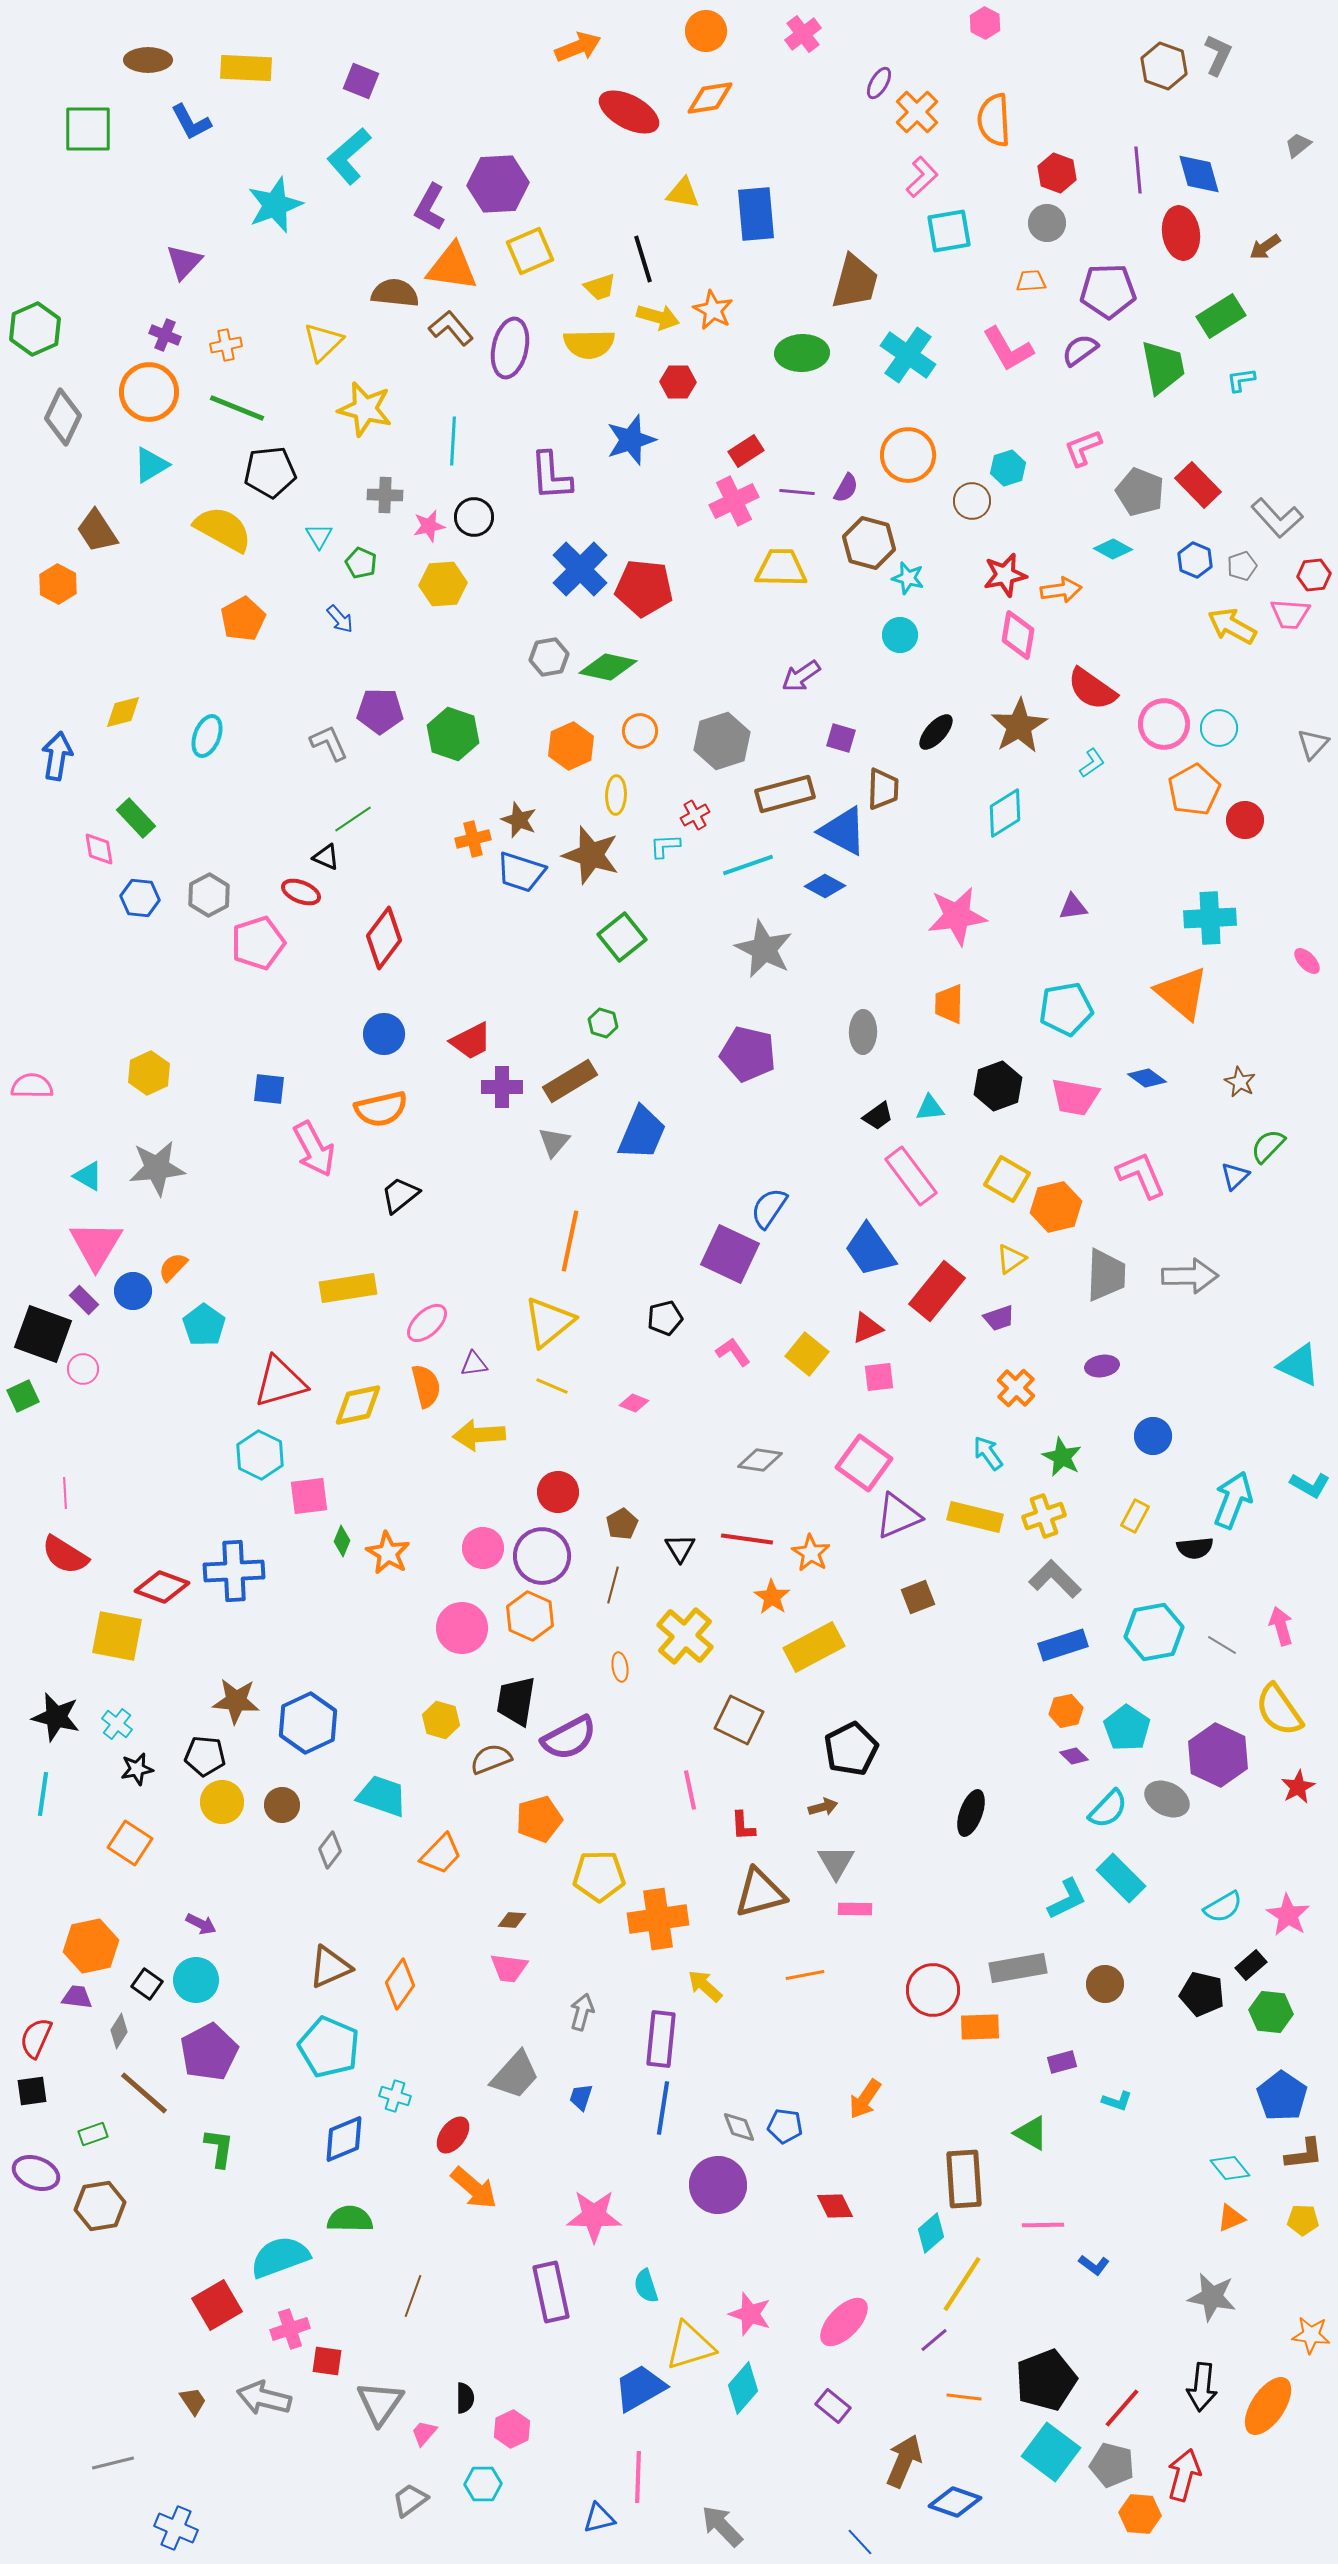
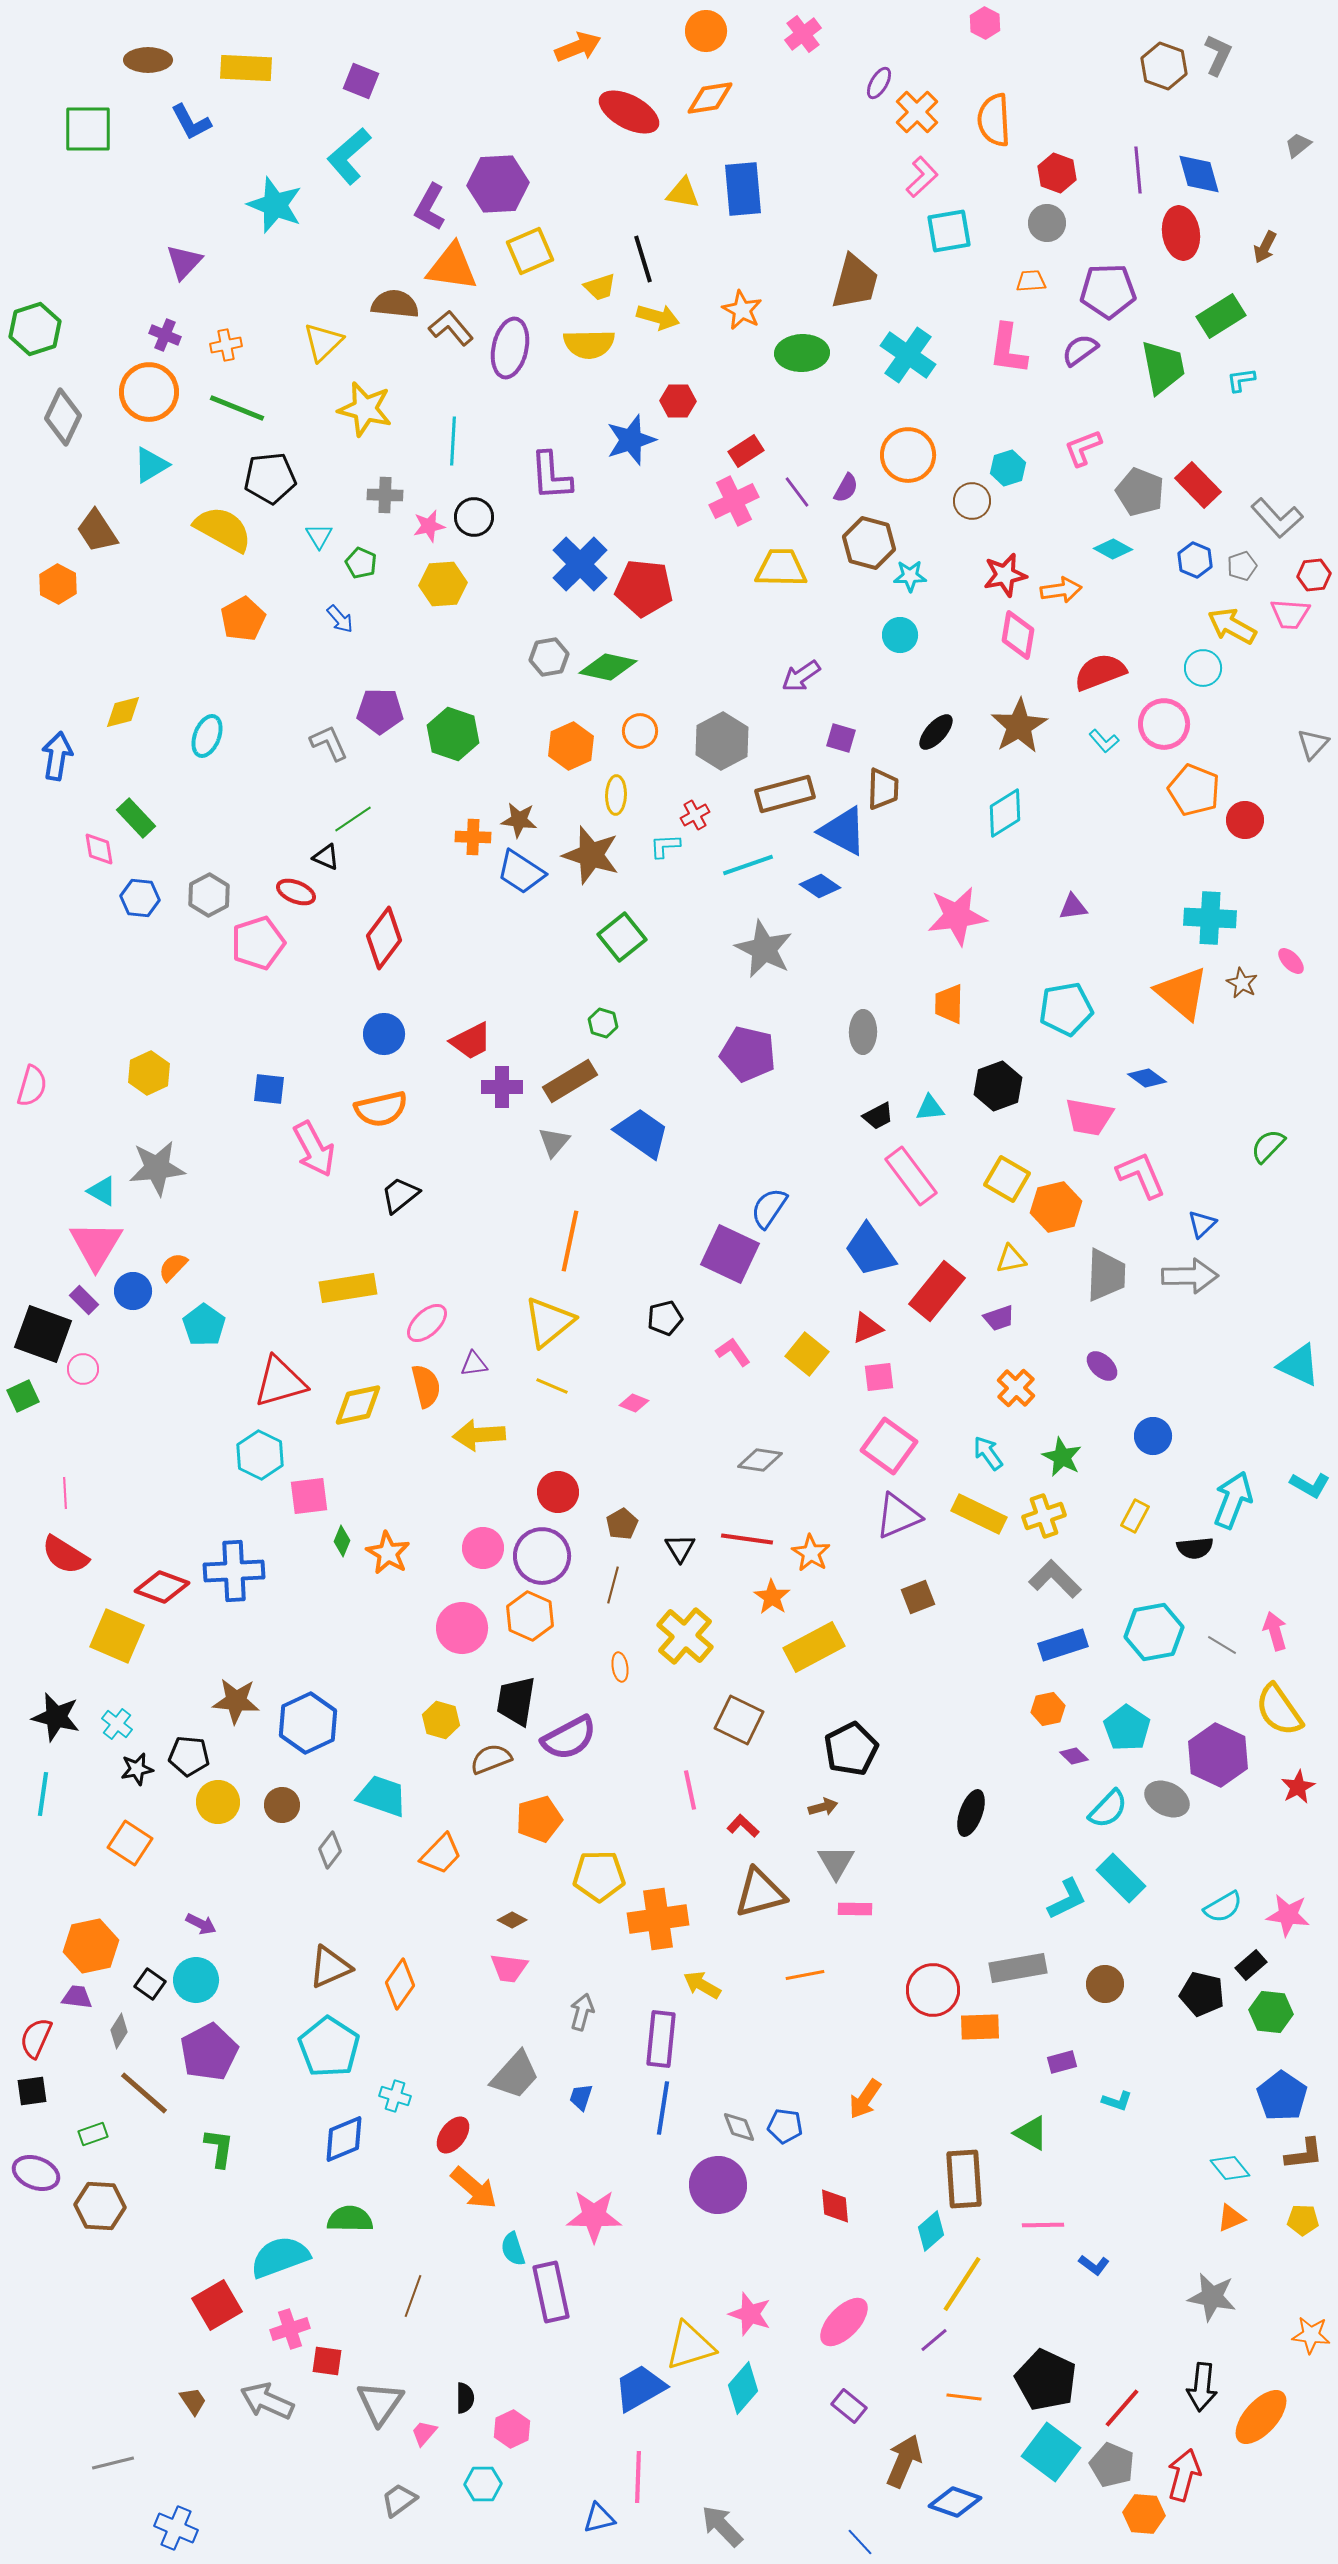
cyan star at (275, 205): rotated 30 degrees counterclockwise
blue rectangle at (756, 214): moved 13 px left, 25 px up
brown arrow at (1265, 247): rotated 28 degrees counterclockwise
brown semicircle at (395, 293): moved 11 px down
orange star at (713, 310): moved 29 px right
green hexagon at (35, 329): rotated 6 degrees clockwise
pink L-shape at (1008, 349): rotated 38 degrees clockwise
red hexagon at (678, 382): moved 19 px down
black pentagon at (270, 472): moved 6 px down
purple line at (797, 492): rotated 48 degrees clockwise
blue cross at (580, 569): moved 5 px up
cyan star at (908, 578): moved 2 px right, 2 px up; rotated 16 degrees counterclockwise
red semicircle at (1092, 689): moved 8 px right, 17 px up; rotated 124 degrees clockwise
cyan circle at (1219, 728): moved 16 px left, 60 px up
gray hexagon at (722, 741): rotated 10 degrees counterclockwise
cyan L-shape at (1092, 763): moved 12 px right, 22 px up; rotated 84 degrees clockwise
orange pentagon at (1194, 790): rotated 21 degrees counterclockwise
brown star at (519, 820): rotated 15 degrees counterclockwise
orange cross at (473, 839): moved 2 px up; rotated 16 degrees clockwise
blue trapezoid at (521, 872): rotated 15 degrees clockwise
blue diamond at (825, 886): moved 5 px left; rotated 6 degrees clockwise
red ellipse at (301, 892): moved 5 px left
cyan cross at (1210, 918): rotated 6 degrees clockwise
pink ellipse at (1307, 961): moved 16 px left
brown star at (1240, 1082): moved 2 px right, 99 px up
pink semicircle at (32, 1086): rotated 105 degrees clockwise
pink trapezoid at (1075, 1097): moved 14 px right, 20 px down
black trapezoid at (878, 1116): rotated 8 degrees clockwise
blue trapezoid at (642, 1133): rotated 78 degrees counterclockwise
cyan triangle at (88, 1176): moved 14 px right, 15 px down
blue triangle at (1235, 1176): moved 33 px left, 48 px down
yellow triangle at (1011, 1259): rotated 24 degrees clockwise
purple ellipse at (1102, 1366): rotated 52 degrees clockwise
pink square at (864, 1463): moved 25 px right, 17 px up
yellow rectangle at (975, 1517): moved 4 px right, 3 px up; rotated 12 degrees clockwise
pink arrow at (1281, 1626): moved 6 px left, 5 px down
yellow square at (117, 1636): rotated 12 degrees clockwise
orange hexagon at (1066, 1711): moved 18 px left, 2 px up
black pentagon at (205, 1756): moved 16 px left
yellow circle at (222, 1802): moved 4 px left
red L-shape at (743, 1826): rotated 136 degrees clockwise
pink star at (1288, 1915): rotated 24 degrees counterclockwise
brown diamond at (512, 1920): rotated 24 degrees clockwise
black square at (147, 1984): moved 3 px right
yellow arrow at (705, 1986): moved 3 px left, 1 px up; rotated 12 degrees counterclockwise
cyan pentagon at (329, 2047): rotated 10 degrees clockwise
brown hexagon at (100, 2206): rotated 12 degrees clockwise
red diamond at (835, 2206): rotated 21 degrees clockwise
cyan diamond at (931, 2233): moved 2 px up
cyan semicircle at (646, 2286): moved 133 px left, 37 px up
black pentagon at (1046, 2380): rotated 26 degrees counterclockwise
gray arrow at (264, 2398): moved 3 px right, 3 px down; rotated 10 degrees clockwise
purple rectangle at (833, 2406): moved 16 px right
orange ellipse at (1268, 2406): moved 7 px left, 11 px down; rotated 8 degrees clockwise
gray pentagon at (1112, 2465): rotated 9 degrees clockwise
gray trapezoid at (410, 2500): moved 11 px left
orange hexagon at (1140, 2514): moved 4 px right
